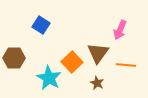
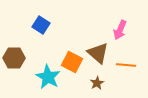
brown triangle: rotated 25 degrees counterclockwise
orange square: rotated 20 degrees counterclockwise
cyan star: moved 1 px left, 1 px up
brown star: rotated 16 degrees clockwise
